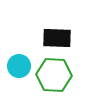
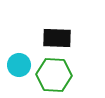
cyan circle: moved 1 px up
